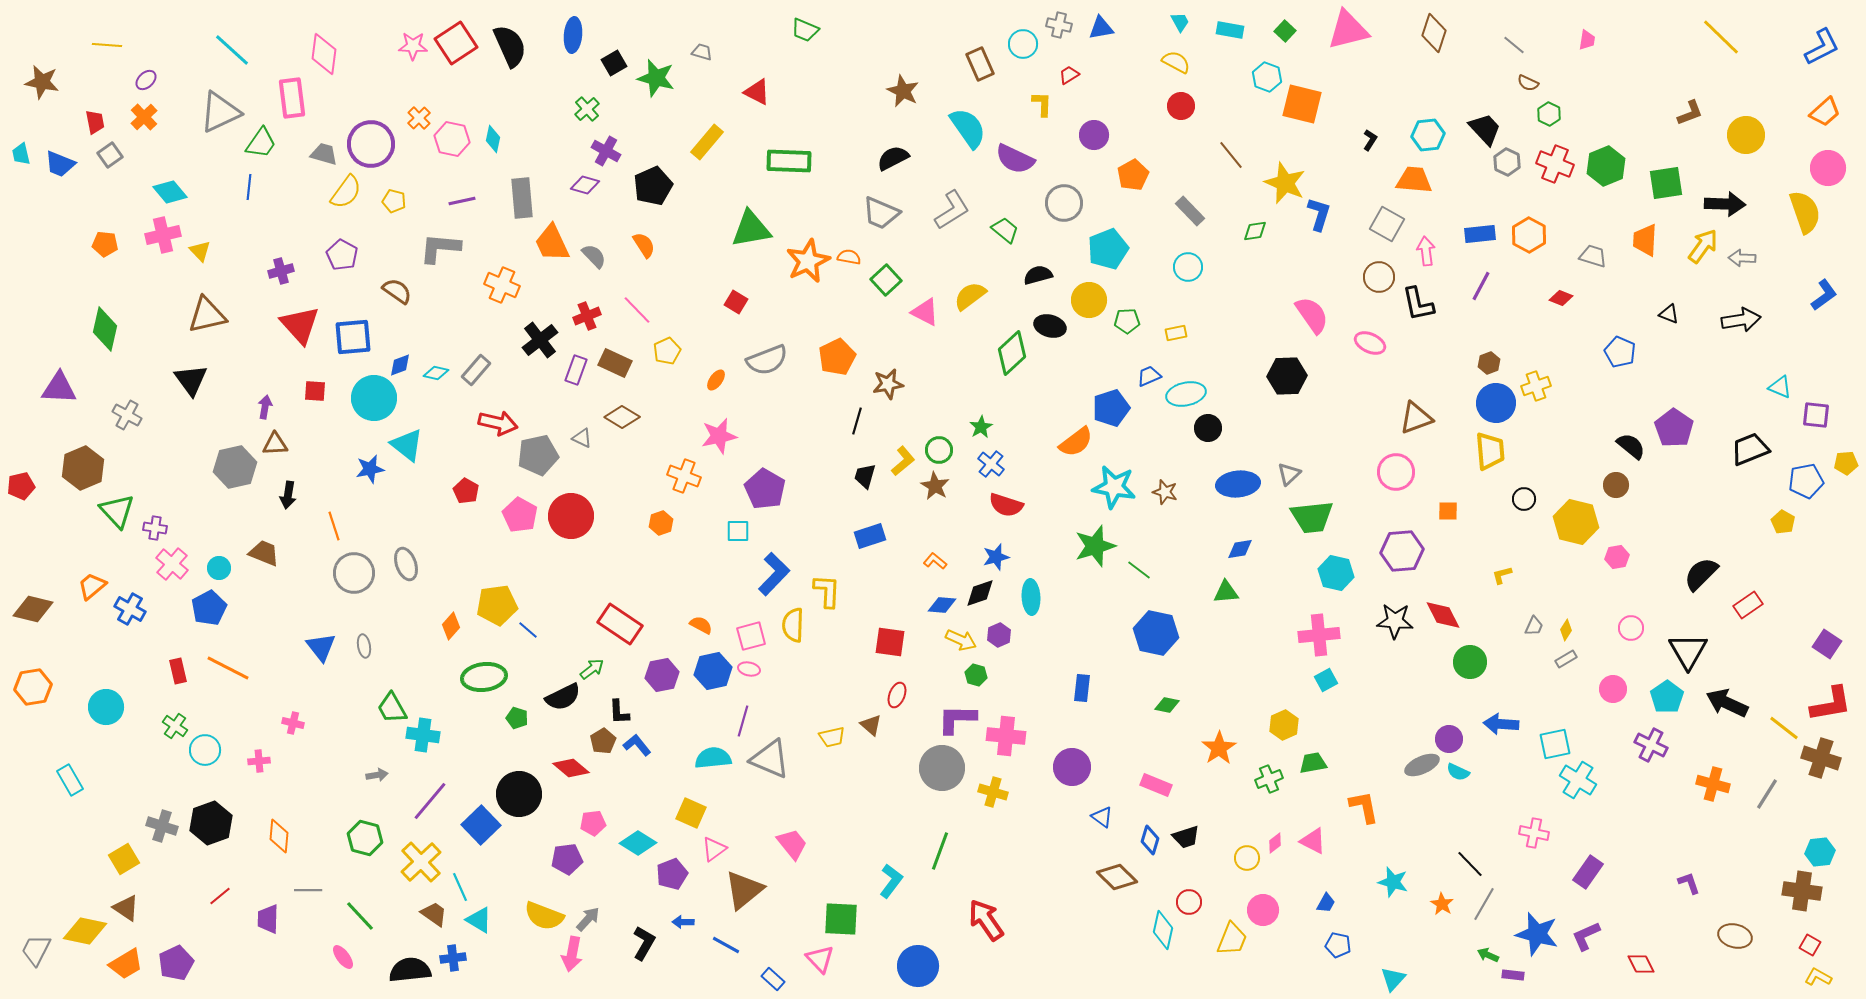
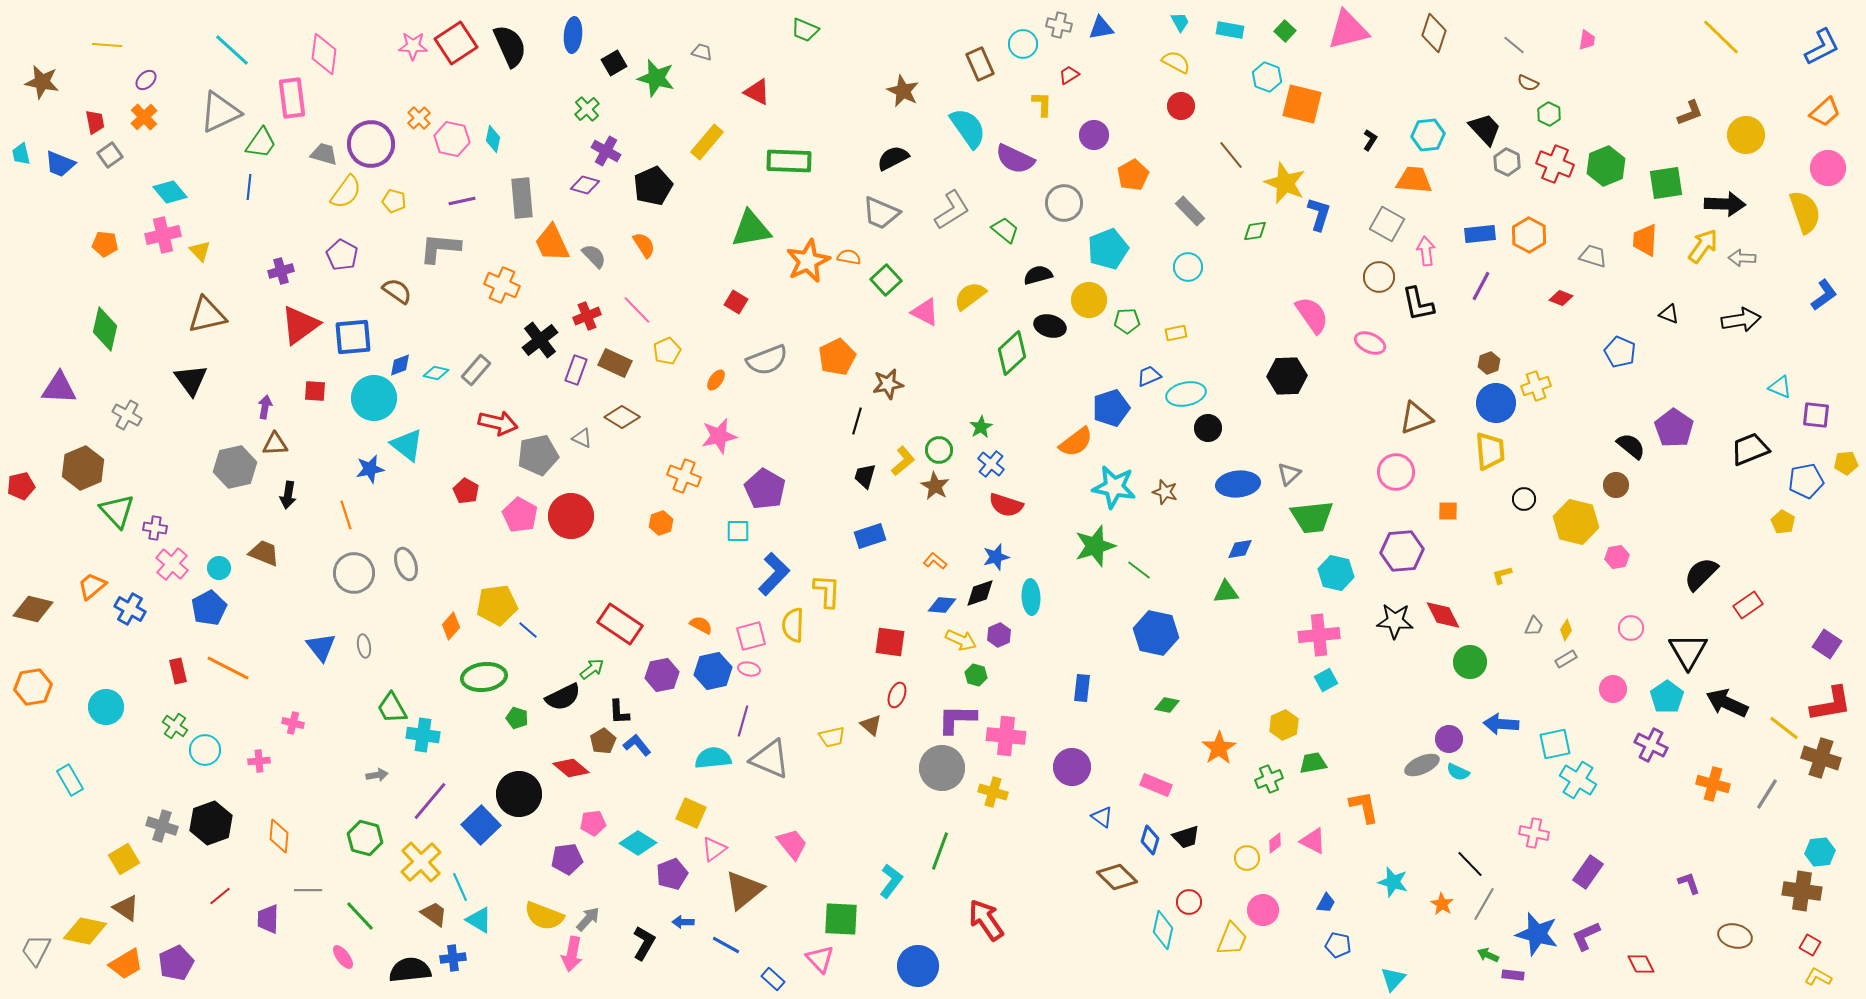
red triangle at (300, 325): rotated 36 degrees clockwise
orange line at (334, 526): moved 12 px right, 11 px up
